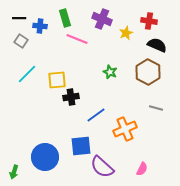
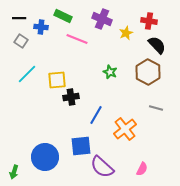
green rectangle: moved 2 px left, 2 px up; rotated 48 degrees counterclockwise
blue cross: moved 1 px right, 1 px down
black semicircle: rotated 24 degrees clockwise
blue line: rotated 24 degrees counterclockwise
orange cross: rotated 15 degrees counterclockwise
